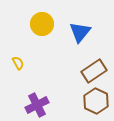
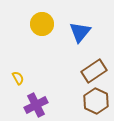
yellow semicircle: moved 15 px down
purple cross: moved 1 px left
